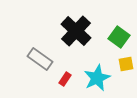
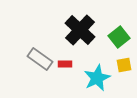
black cross: moved 4 px right, 1 px up
green square: rotated 15 degrees clockwise
yellow square: moved 2 px left, 1 px down
red rectangle: moved 15 px up; rotated 56 degrees clockwise
